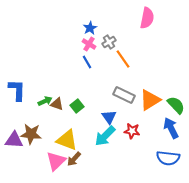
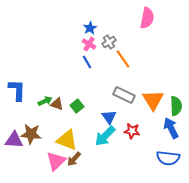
orange triangle: moved 3 px right; rotated 30 degrees counterclockwise
green semicircle: moved 1 px down; rotated 42 degrees clockwise
